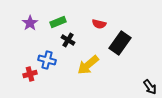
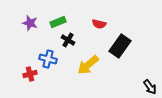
purple star: rotated 21 degrees counterclockwise
black rectangle: moved 3 px down
blue cross: moved 1 px right, 1 px up
